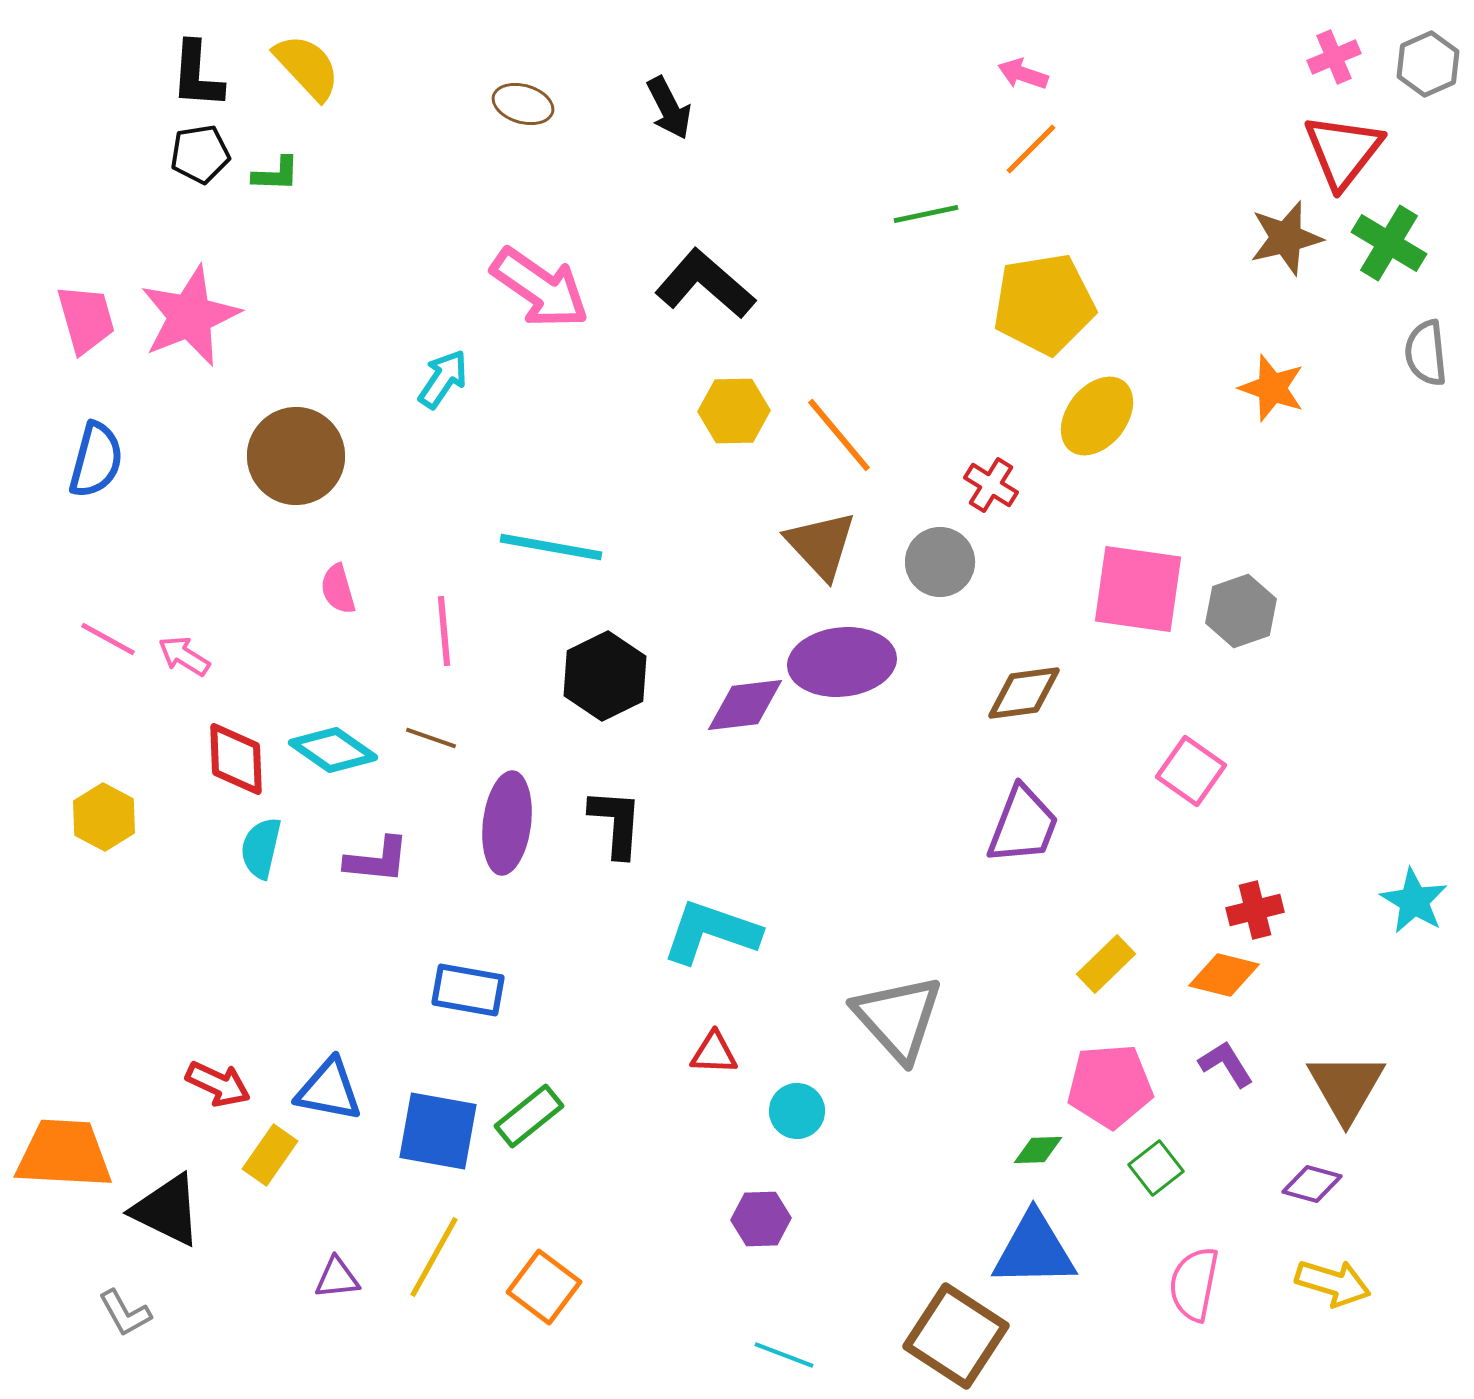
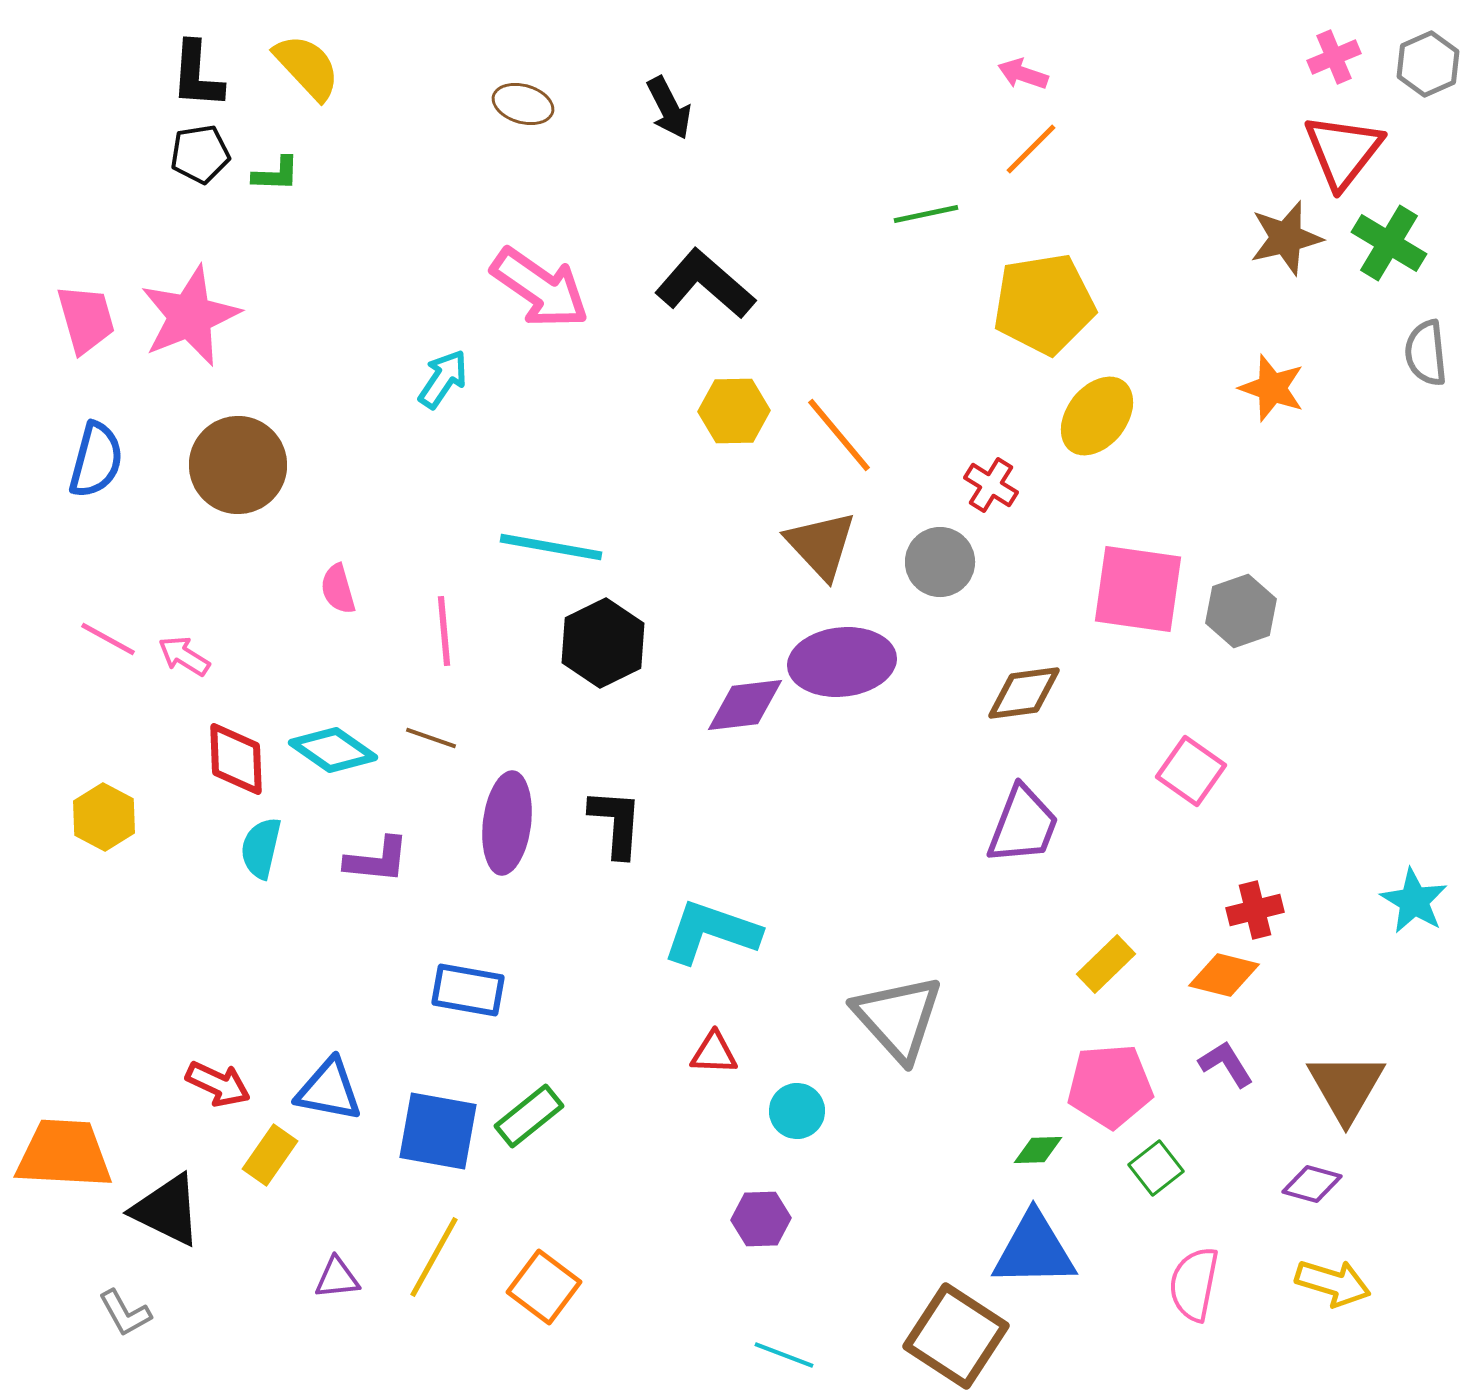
brown circle at (296, 456): moved 58 px left, 9 px down
black hexagon at (605, 676): moved 2 px left, 33 px up
